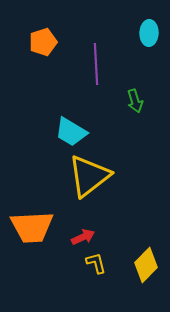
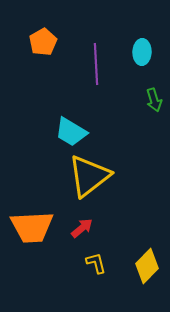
cyan ellipse: moved 7 px left, 19 px down
orange pentagon: rotated 12 degrees counterclockwise
green arrow: moved 19 px right, 1 px up
red arrow: moved 1 px left, 9 px up; rotated 15 degrees counterclockwise
yellow diamond: moved 1 px right, 1 px down
